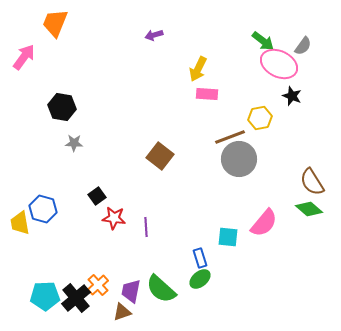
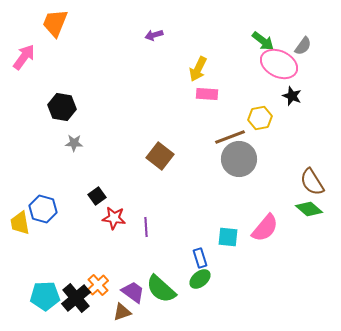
pink semicircle: moved 1 px right, 5 px down
purple trapezoid: moved 2 px right, 1 px down; rotated 115 degrees clockwise
